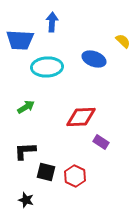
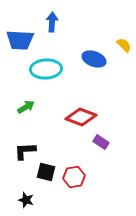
yellow semicircle: moved 1 px right, 4 px down
cyan ellipse: moved 1 px left, 2 px down
red diamond: rotated 24 degrees clockwise
red hexagon: moved 1 px left, 1 px down; rotated 25 degrees clockwise
